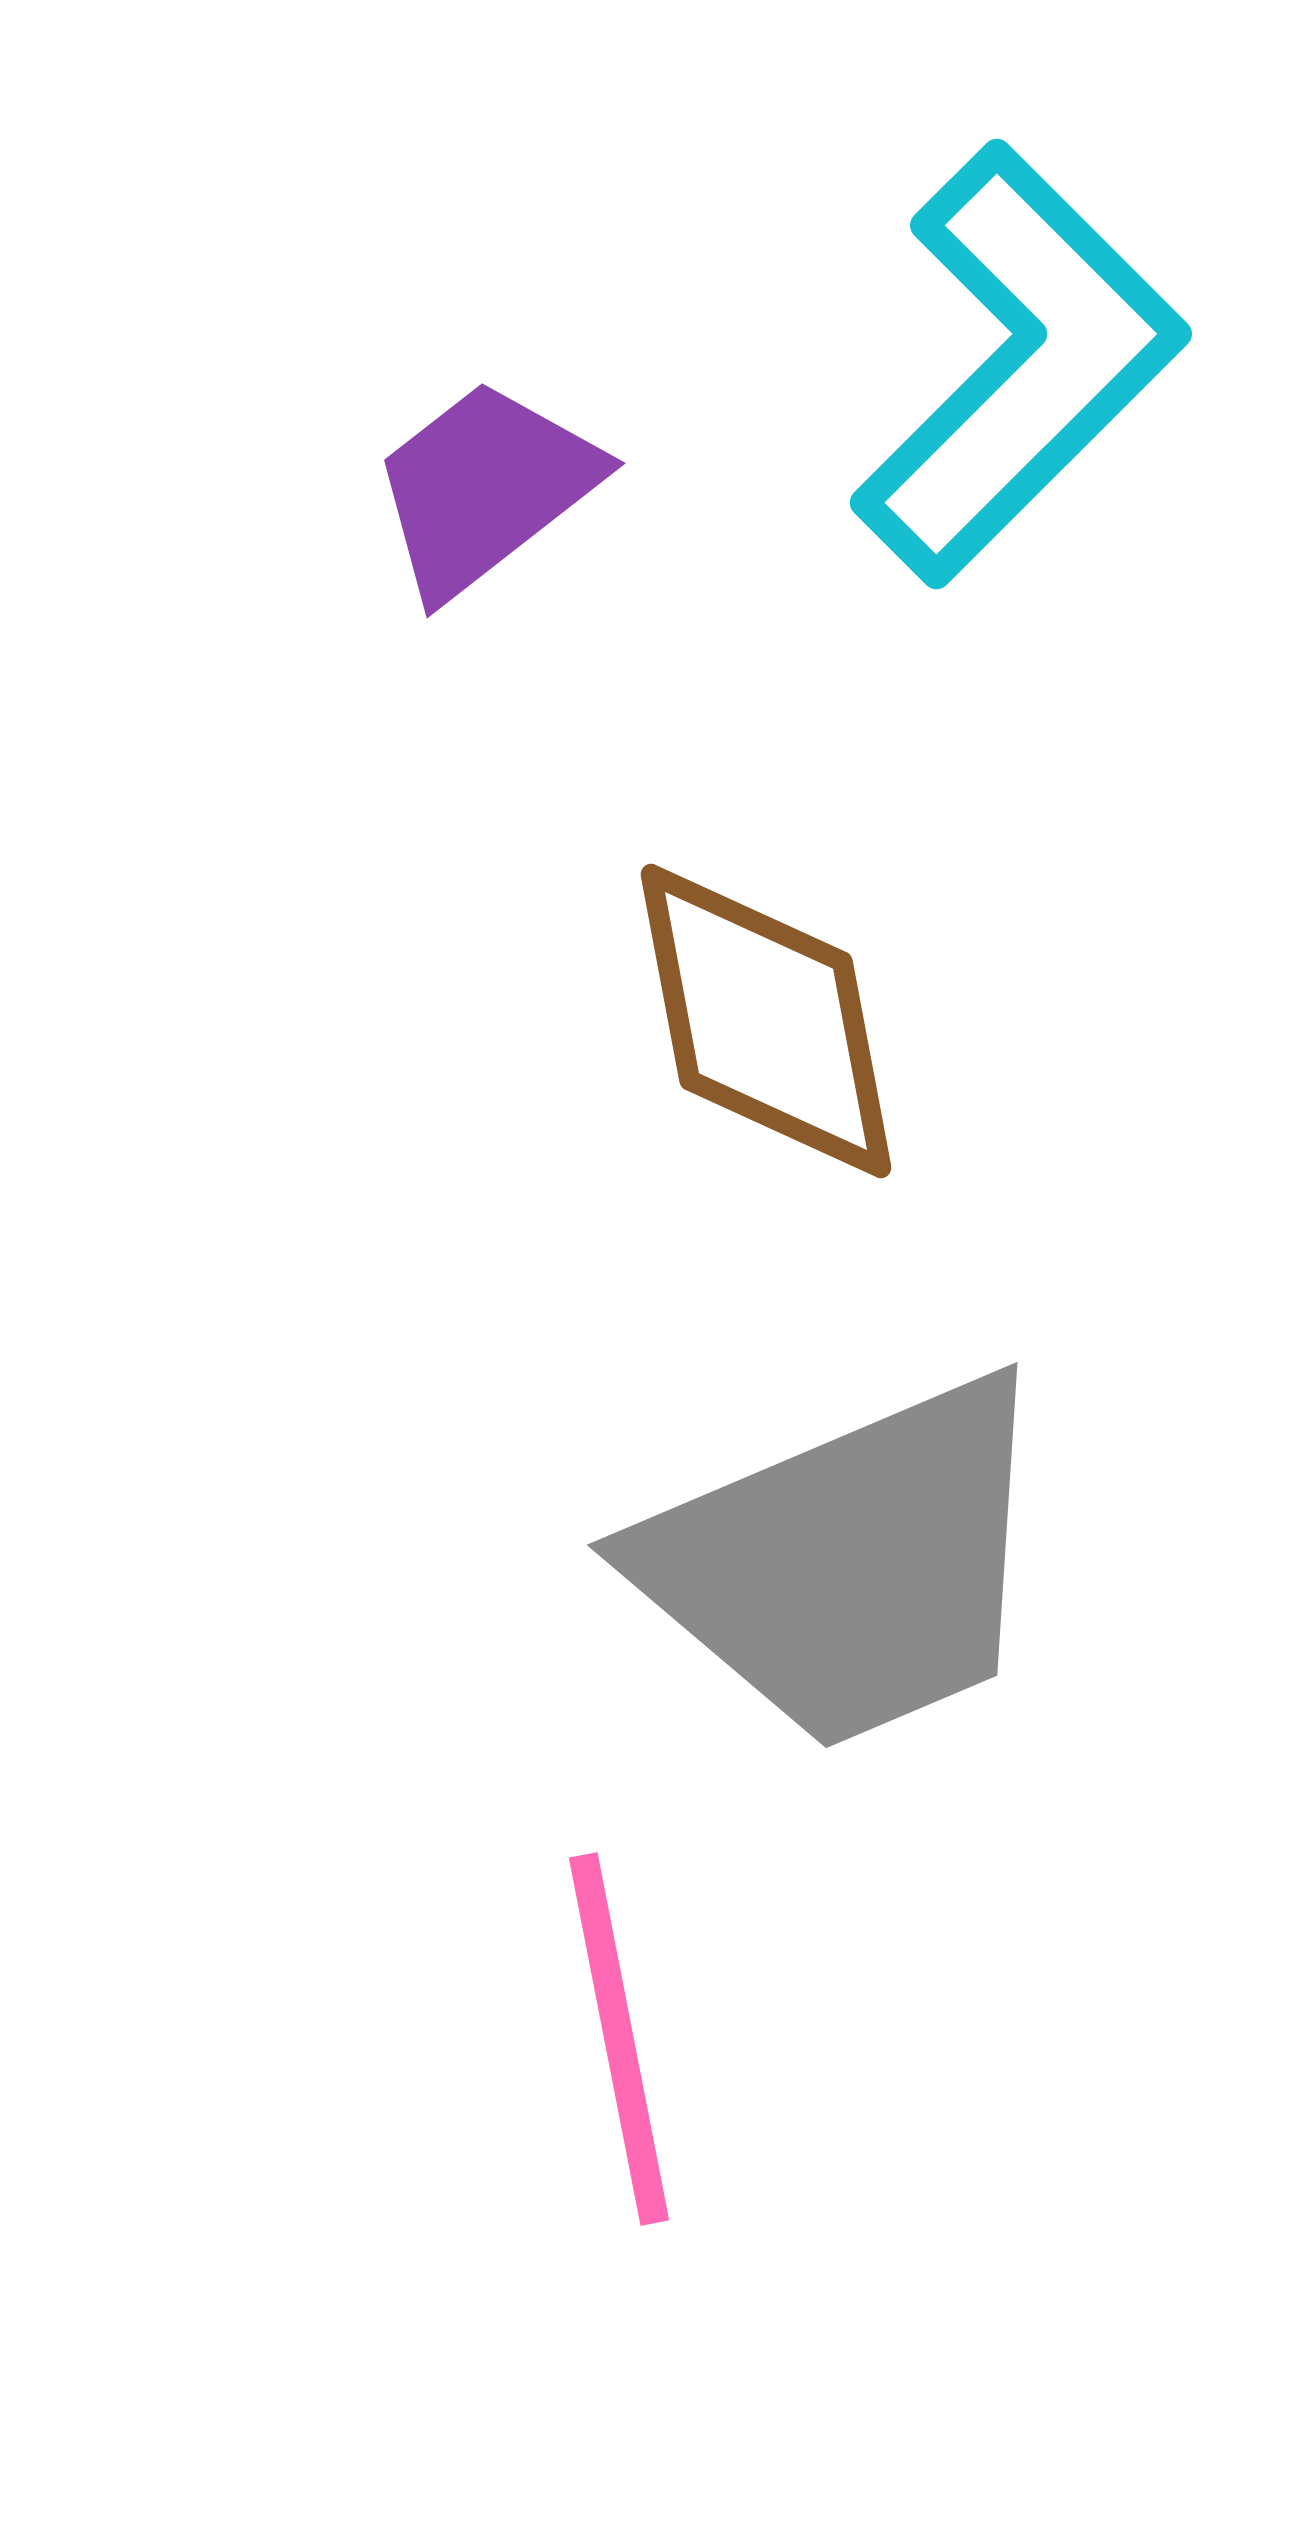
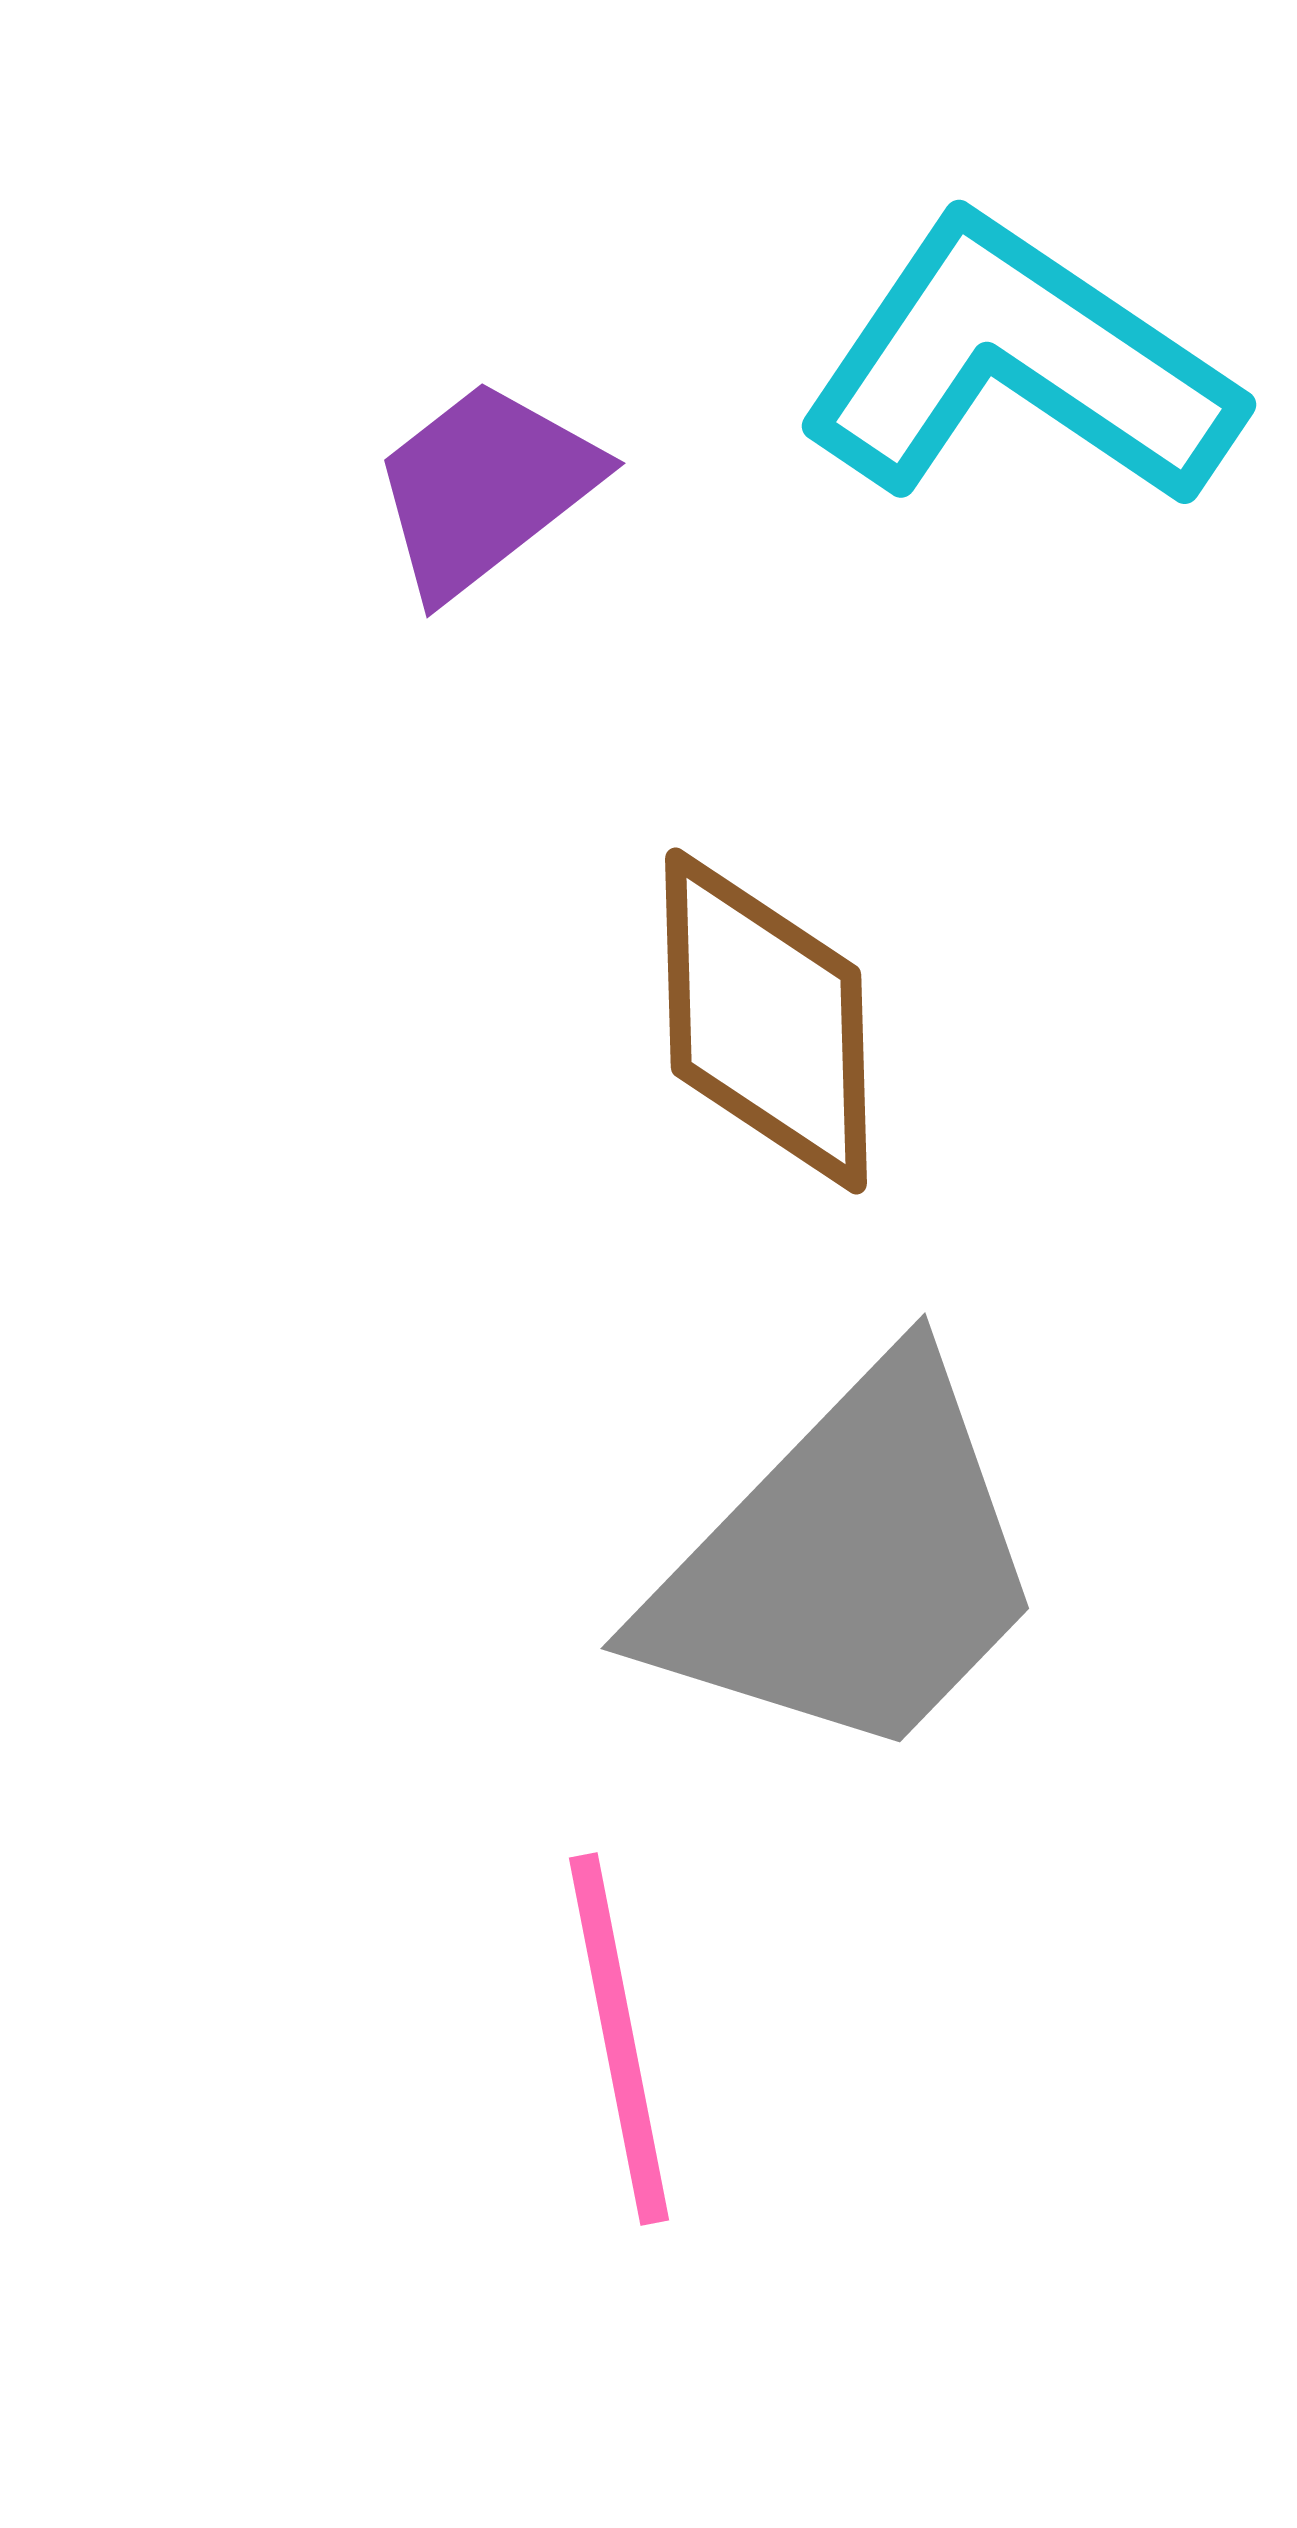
cyan L-shape: rotated 101 degrees counterclockwise
brown diamond: rotated 9 degrees clockwise
gray trapezoid: rotated 23 degrees counterclockwise
